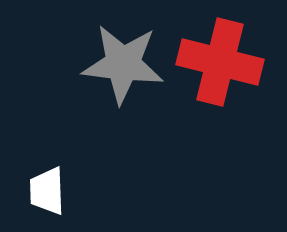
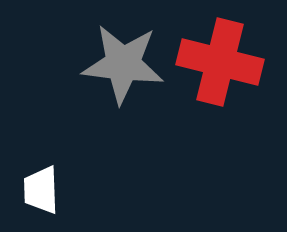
white trapezoid: moved 6 px left, 1 px up
